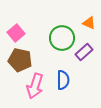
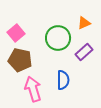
orange triangle: moved 5 px left; rotated 48 degrees counterclockwise
green circle: moved 4 px left
pink arrow: moved 2 px left, 3 px down; rotated 145 degrees clockwise
